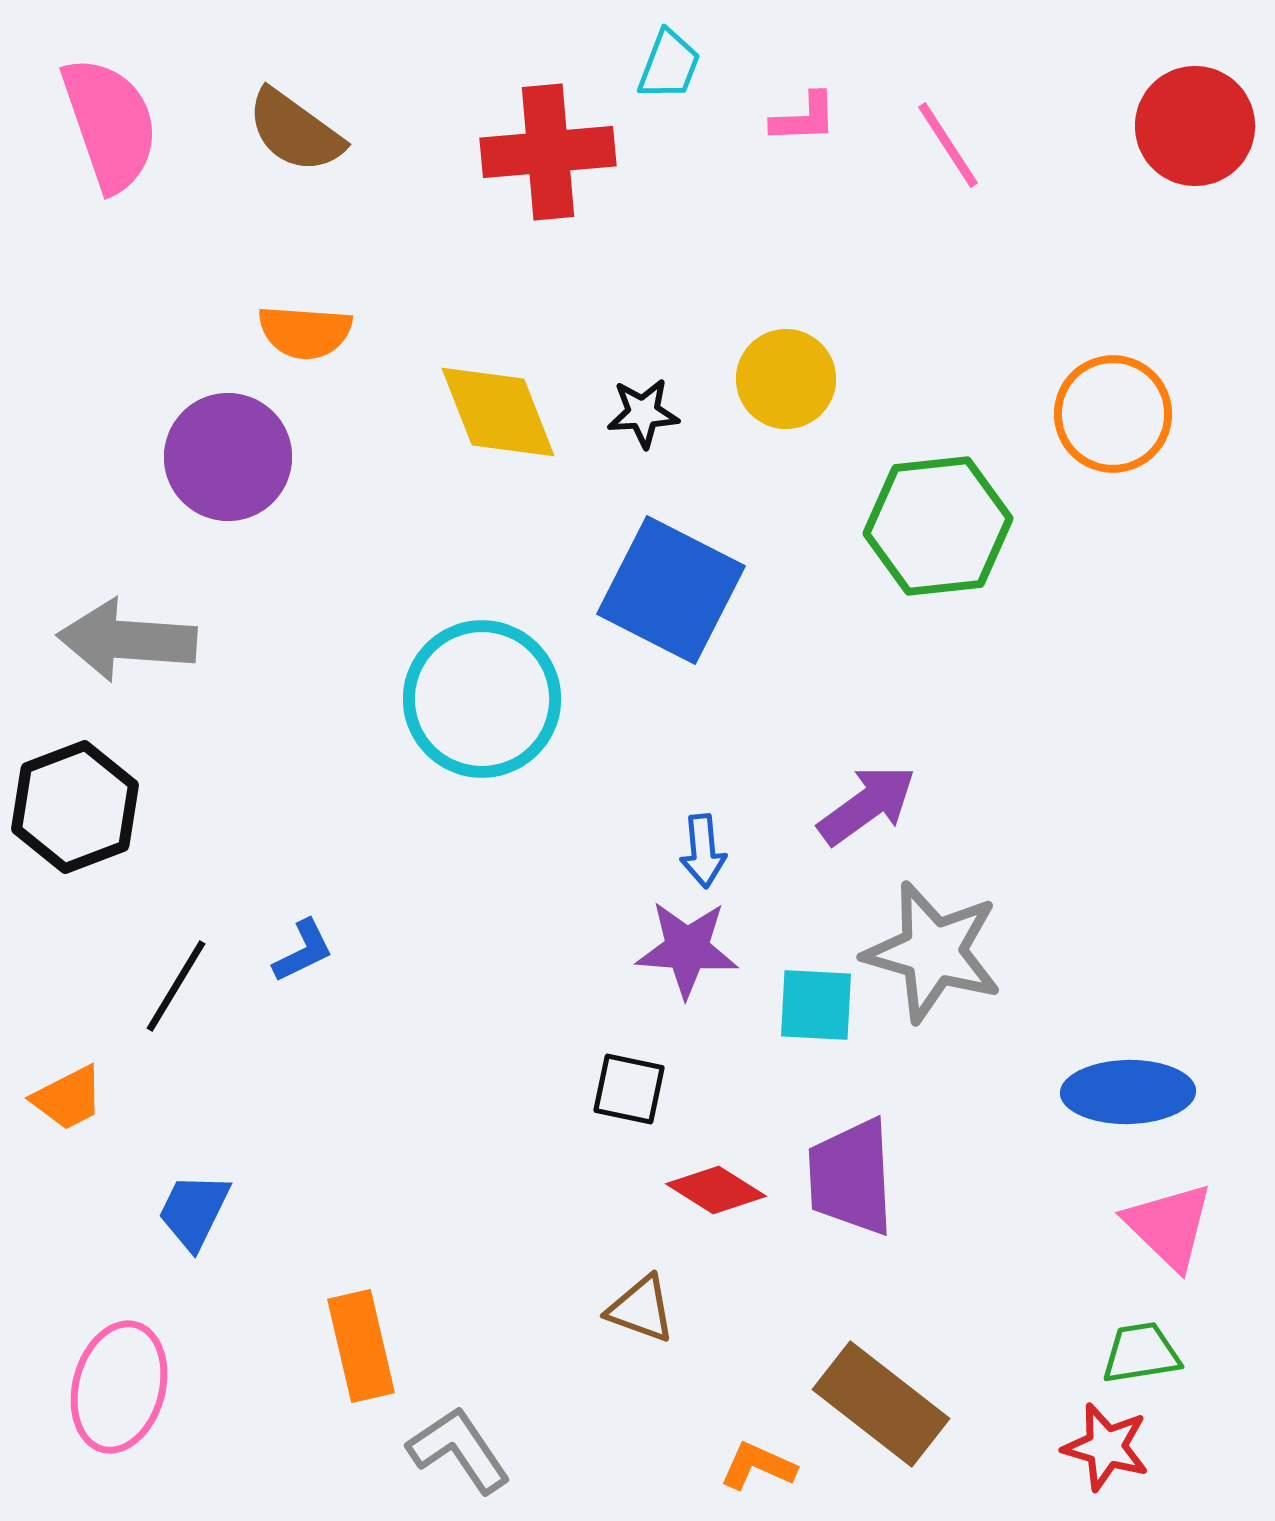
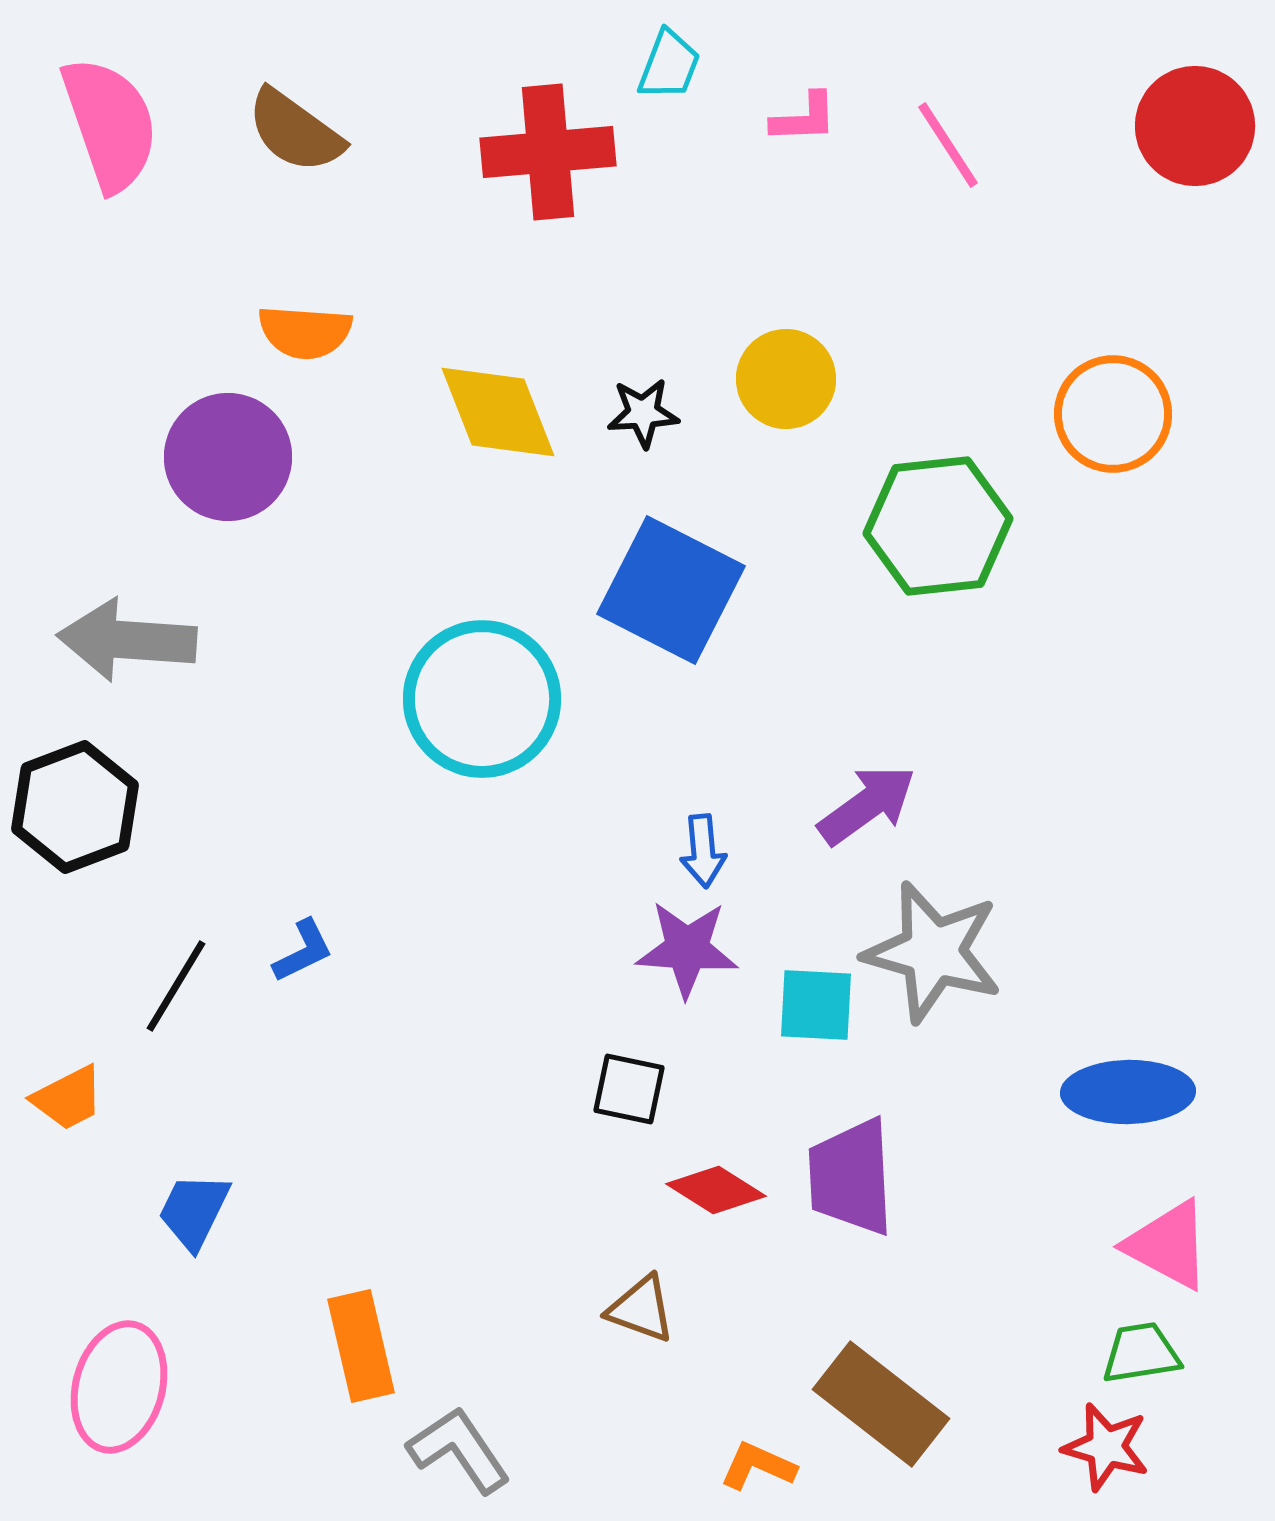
pink triangle: moved 1 px left, 19 px down; rotated 16 degrees counterclockwise
